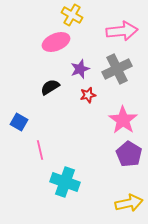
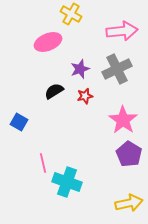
yellow cross: moved 1 px left, 1 px up
pink ellipse: moved 8 px left
black semicircle: moved 4 px right, 4 px down
red star: moved 3 px left, 1 px down
pink line: moved 3 px right, 13 px down
cyan cross: moved 2 px right
